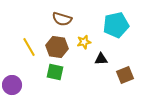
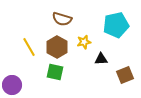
brown hexagon: rotated 20 degrees clockwise
